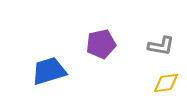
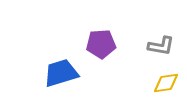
purple pentagon: rotated 8 degrees clockwise
blue trapezoid: moved 12 px right, 2 px down
